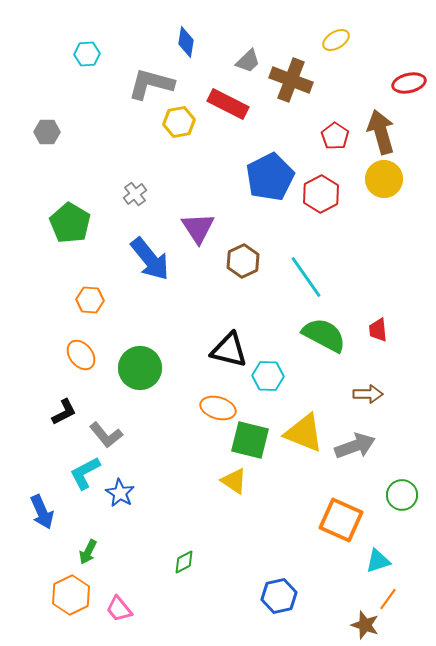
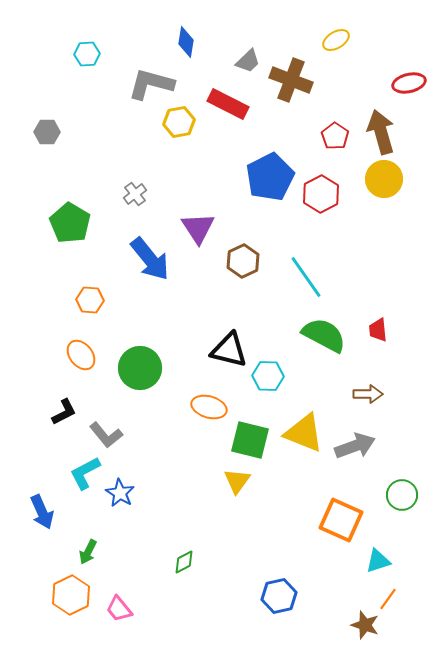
orange ellipse at (218, 408): moved 9 px left, 1 px up
yellow triangle at (234, 481): moved 3 px right; rotated 32 degrees clockwise
